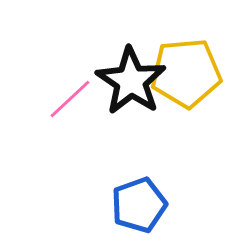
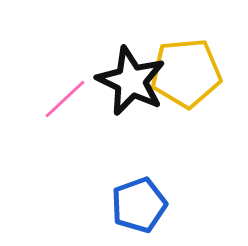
black star: rotated 8 degrees counterclockwise
pink line: moved 5 px left
